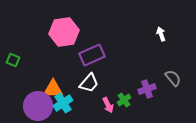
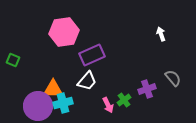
white trapezoid: moved 2 px left, 2 px up
cyan cross: rotated 18 degrees clockwise
